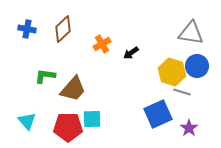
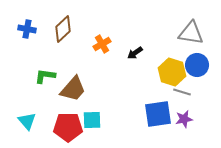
black arrow: moved 4 px right
blue circle: moved 1 px up
blue square: rotated 16 degrees clockwise
cyan square: moved 1 px down
purple star: moved 5 px left, 9 px up; rotated 24 degrees clockwise
